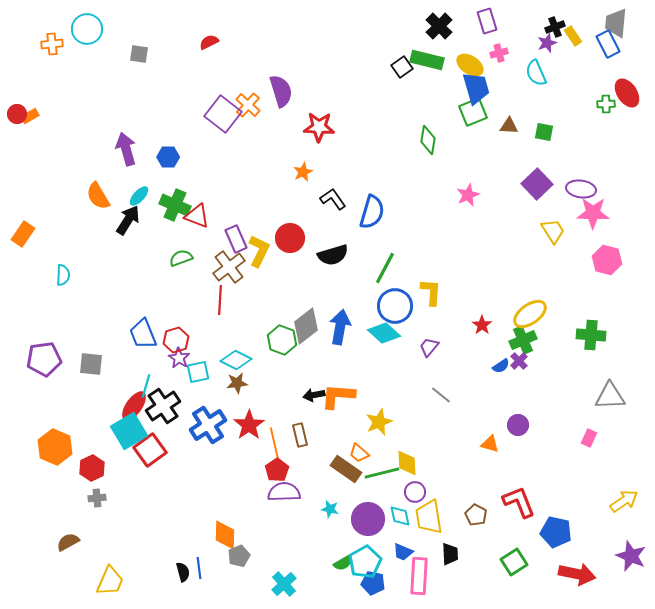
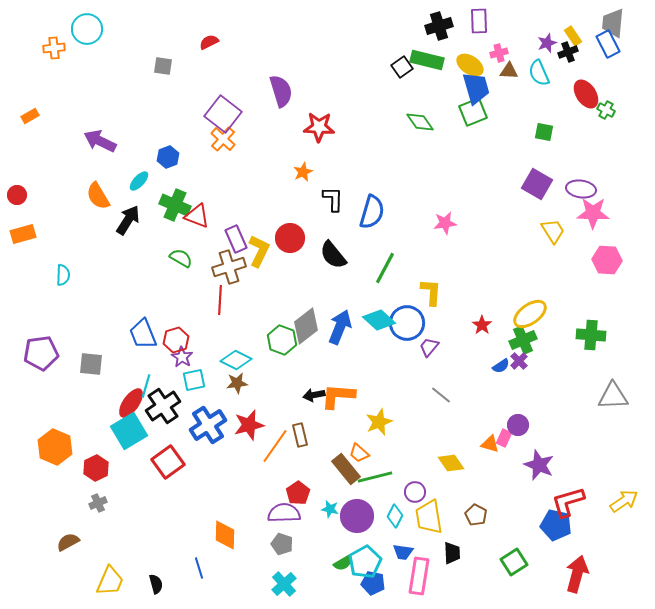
purple rectangle at (487, 21): moved 8 px left; rotated 15 degrees clockwise
gray trapezoid at (616, 23): moved 3 px left
black cross at (439, 26): rotated 28 degrees clockwise
black cross at (555, 27): moved 13 px right, 25 px down
orange cross at (52, 44): moved 2 px right, 4 px down
gray square at (139, 54): moved 24 px right, 12 px down
cyan semicircle at (536, 73): moved 3 px right
red ellipse at (627, 93): moved 41 px left, 1 px down
green cross at (606, 104): moved 6 px down; rotated 30 degrees clockwise
orange cross at (248, 105): moved 25 px left, 34 px down
red circle at (17, 114): moved 81 px down
brown triangle at (509, 126): moved 55 px up
green diamond at (428, 140): moved 8 px left, 18 px up; rotated 44 degrees counterclockwise
purple arrow at (126, 149): moved 26 px left, 8 px up; rotated 48 degrees counterclockwise
blue hexagon at (168, 157): rotated 20 degrees counterclockwise
purple square at (537, 184): rotated 16 degrees counterclockwise
pink star at (468, 195): moved 23 px left, 28 px down; rotated 15 degrees clockwise
cyan ellipse at (139, 196): moved 15 px up
black L-shape at (333, 199): rotated 36 degrees clockwise
orange rectangle at (23, 234): rotated 40 degrees clockwise
black semicircle at (333, 255): rotated 68 degrees clockwise
green semicircle at (181, 258): rotated 50 degrees clockwise
pink hexagon at (607, 260): rotated 12 degrees counterclockwise
brown cross at (229, 267): rotated 20 degrees clockwise
blue circle at (395, 306): moved 12 px right, 17 px down
blue arrow at (340, 327): rotated 12 degrees clockwise
cyan diamond at (384, 333): moved 5 px left, 13 px up
purple star at (179, 358): moved 3 px right, 1 px up
purple pentagon at (44, 359): moved 3 px left, 6 px up
cyan square at (198, 372): moved 4 px left, 8 px down
gray triangle at (610, 396): moved 3 px right
red ellipse at (134, 406): moved 3 px left, 3 px up
red star at (249, 425): rotated 20 degrees clockwise
pink rectangle at (589, 438): moved 85 px left
orange line at (275, 446): rotated 48 degrees clockwise
red square at (150, 450): moved 18 px right, 12 px down
yellow diamond at (407, 463): moved 44 px right; rotated 32 degrees counterclockwise
red hexagon at (92, 468): moved 4 px right
brown rectangle at (346, 469): rotated 16 degrees clockwise
red pentagon at (277, 470): moved 21 px right, 23 px down
green line at (382, 473): moved 7 px left, 4 px down
purple semicircle at (284, 492): moved 21 px down
gray cross at (97, 498): moved 1 px right, 5 px down; rotated 18 degrees counterclockwise
red L-shape at (519, 502): moved 49 px right; rotated 84 degrees counterclockwise
cyan diamond at (400, 516): moved 5 px left; rotated 40 degrees clockwise
purple circle at (368, 519): moved 11 px left, 3 px up
blue pentagon at (556, 532): moved 7 px up
blue trapezoid at (403, 552): rotated 15 degrees counterclockwise
black trapezoid at (450, 554): moved 2 px right, 1 px up
gray pentagon at (239, 556): moved 43 px right, 12 px up; rotated 30 degrees counterclockwise
purple star at (631, 556): moved 92 px left, 91 px up
blue line at (199, 568): rotated 10 degrees counterclockwise
black semicircle at (183, 572): moved 27 px left, 12 px down
red arrow at (577, 574): rotated 87 degrees counterclockwise
pink rectangle at (419, 576): rotated 6 degrees clockwise
